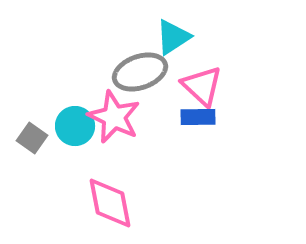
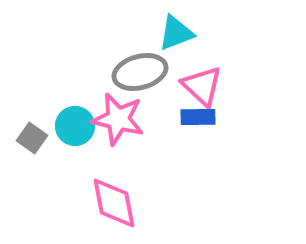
cyan triangle: moved 3 px right, 4 px up; rotated 12 degrees clockwise
gray ellipse: rotated 4 degrees clockwise
pink star: moved 4 px right, 2 px down; rotated 12 degrees counterclockwise
pink diamond: moved 4 px right
